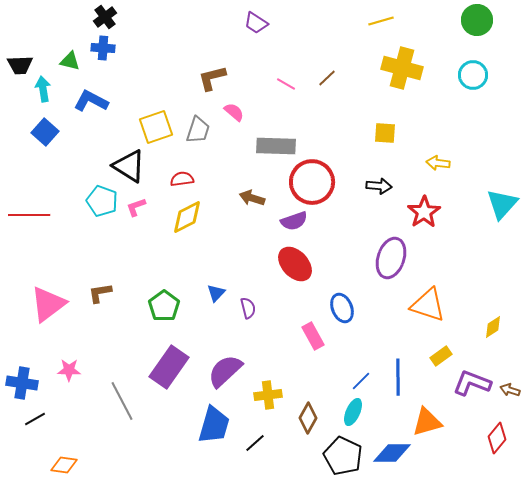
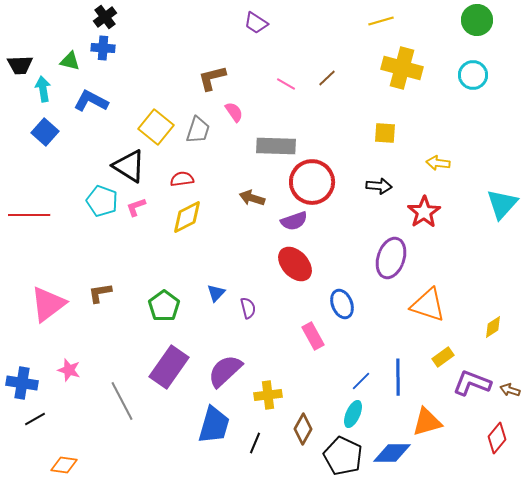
pink semicircle at (234, 112): rotated 15 degrees clockwise
yellow square at (156, 127): rotated 32 degrees counterclockwise
blue ellipse at (342, 308): moved 4 px up
yellow rectangle at (441, 356): moved 2 px right, 1 px down
pink star at (69, 370): rotated 15 degrees clockwise
cyan ellipse at (353, 412): moved 2 px down
brown diamond at (308, 418): moved 5 px left, 11 px down
black line at (255, 443): rotated 25 degrees counterclockwise
